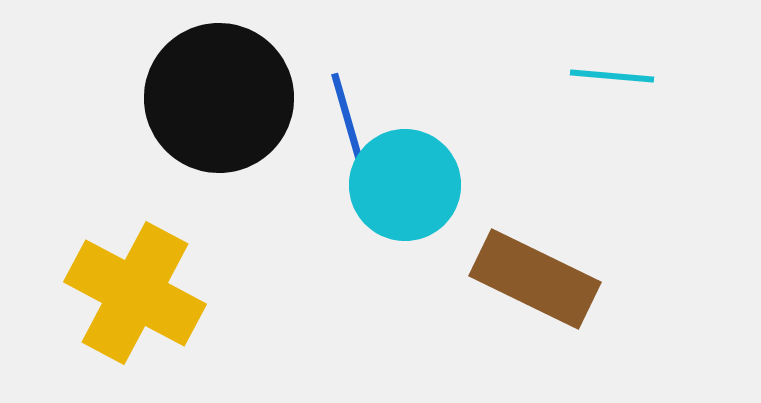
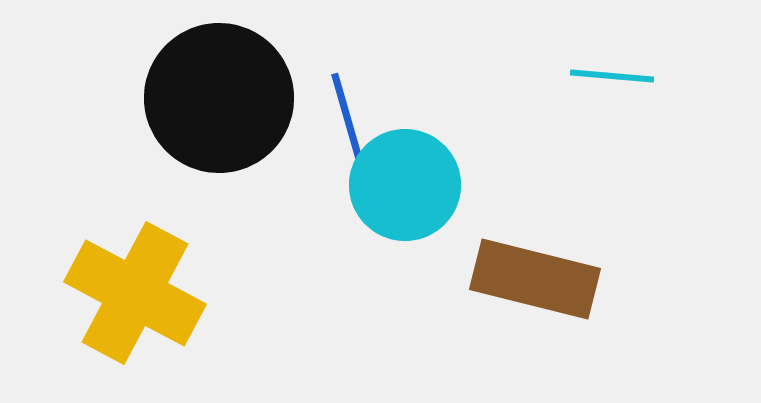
brown rectangle: rotated 12 degrees counterclockwise
